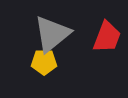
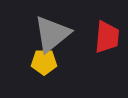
red trapezoid: rotated 16 degrees counterclockwise
